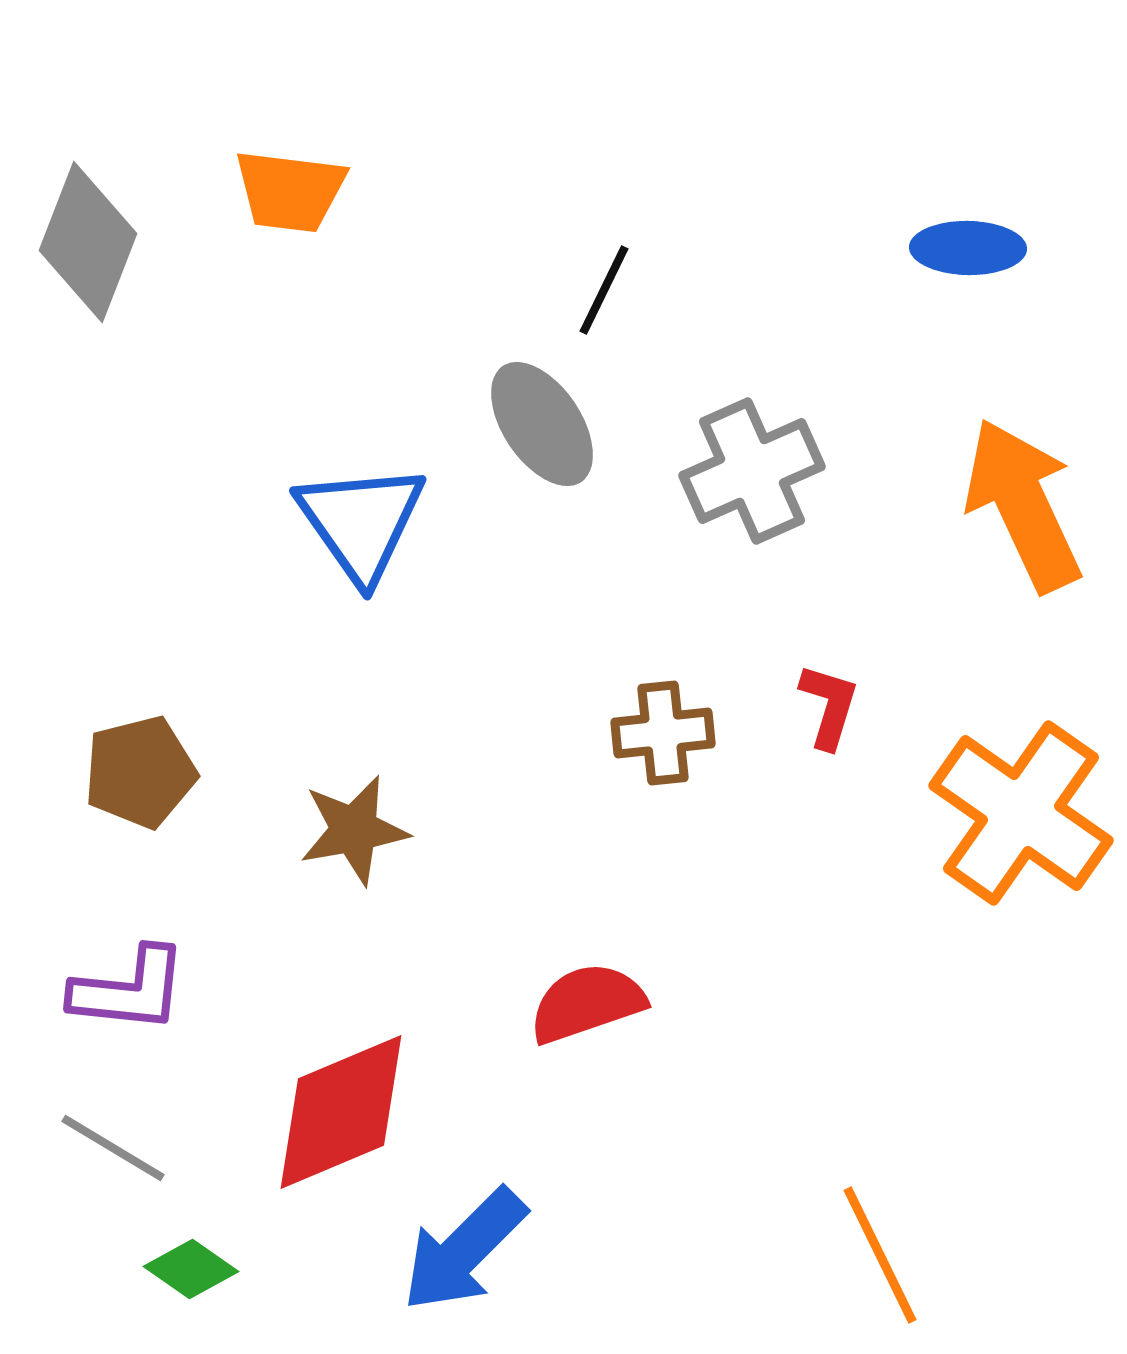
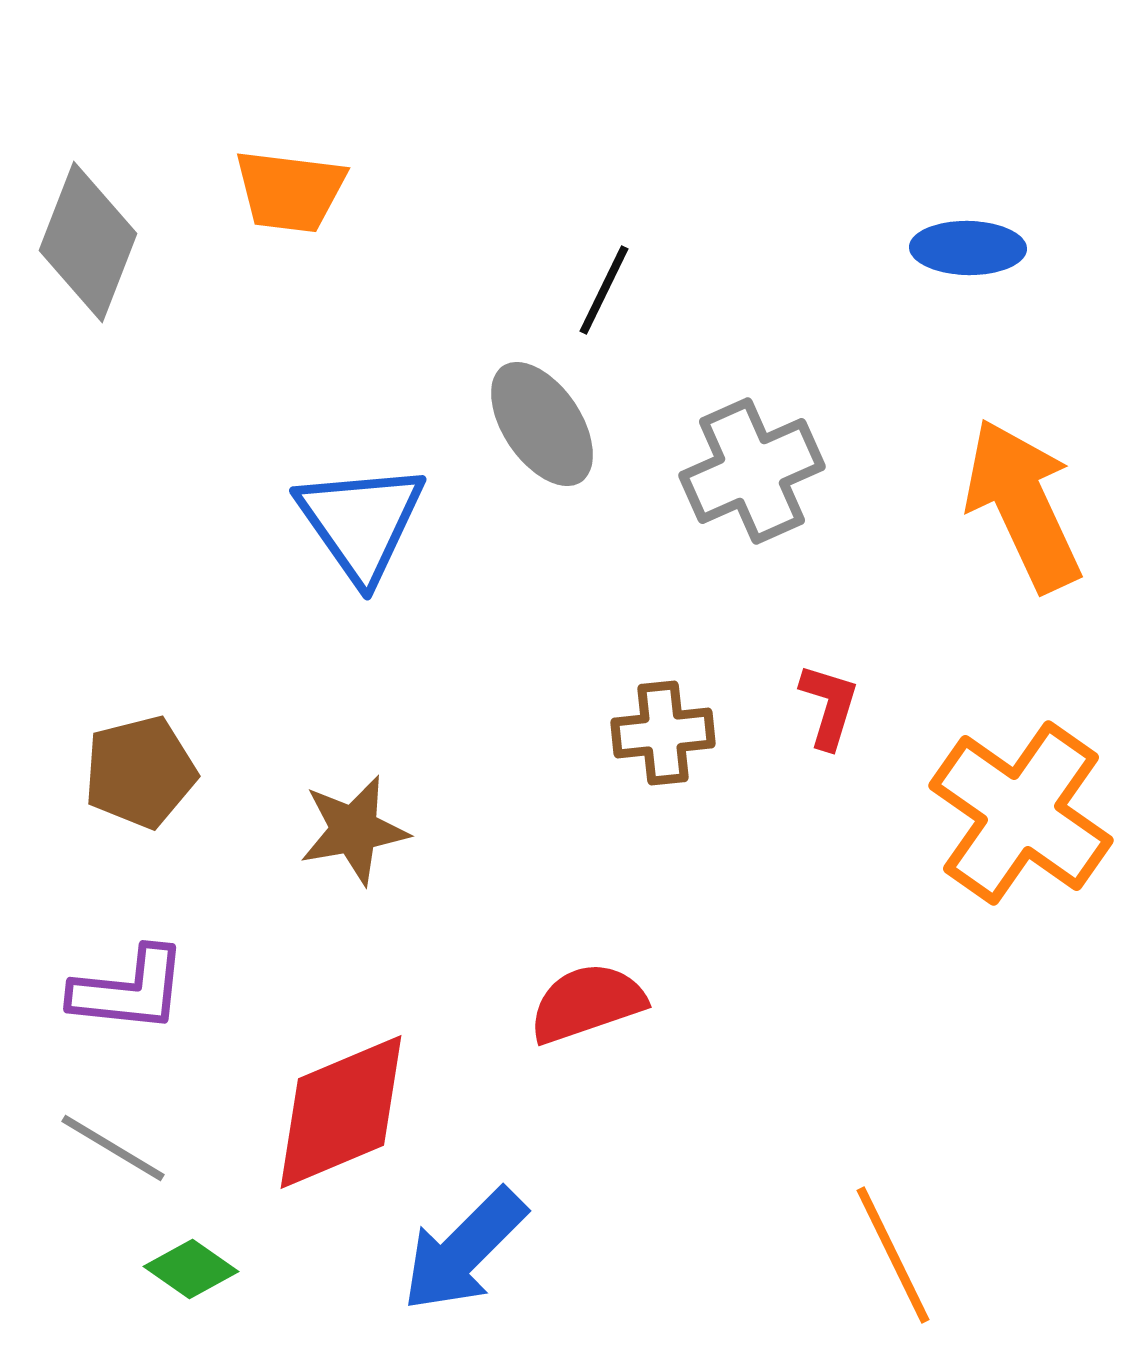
orange line: moved 13 px right
